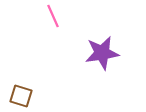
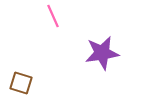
brown square: moved 13 px up
